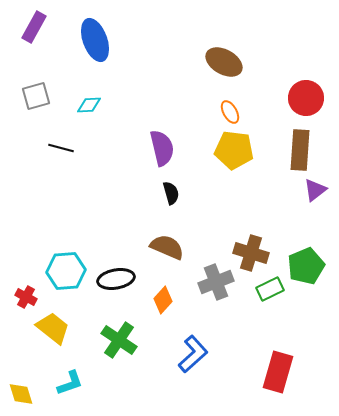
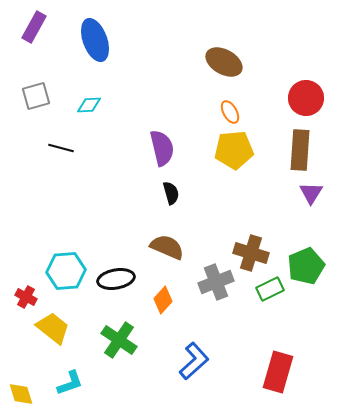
yellow pentagon: rotated 12 degrees counterclockwise
purple triangle: moved 4 px left, 3 px down; rotated 20 degrees counterclockwise
blue L-shape: moved 1 px right, 7 px down
